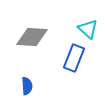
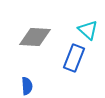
cyan triangle: moved 1 px down
gray diamond: moved 3 px right
